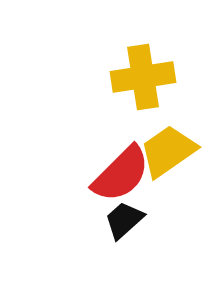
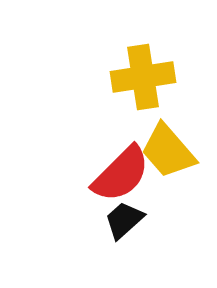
yellow trapezoid: rotated 96 degrees counterclockwise
